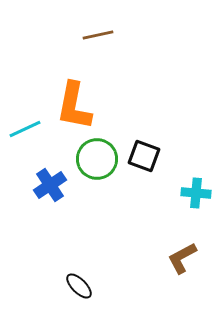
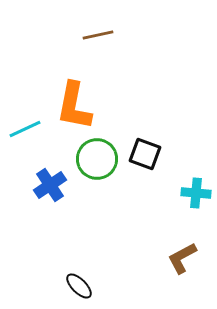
black square: moved 1 px right, 2 px up
